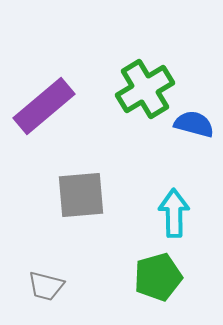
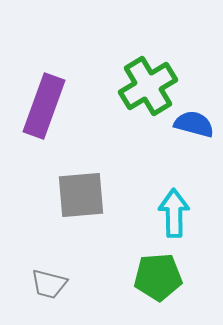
green cross: moved 3 px right, 3 px up
purple rectangle: rotated 30 degrees counterclockwise
green pentagon: rotated 12 degrees clockwise
gray trapezoid: moved 3 px right, 2 px up
